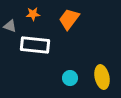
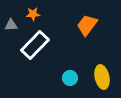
orange trapezoid: moved 18 px right, 6 px down
gray triangle: moved 1 px right, 1 px up; rotated 24 degrees counterclockwise
white rectangle: rotated 52 degrees counterclockwise
